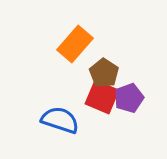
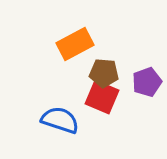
orange rectangle: rotated 21 degrees clockwise
brown pentagon: rotated 28 degrees counterclockwise
purple pentagon: moved 18 px right, 16 px up
